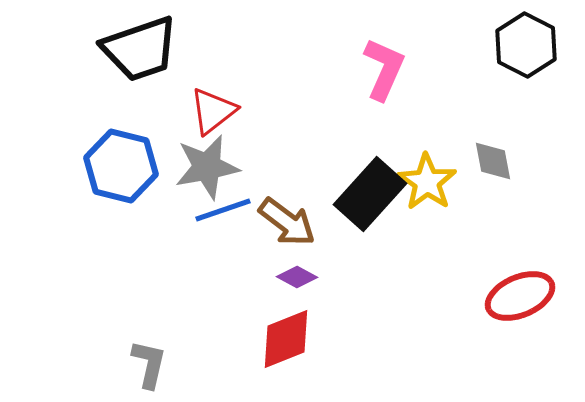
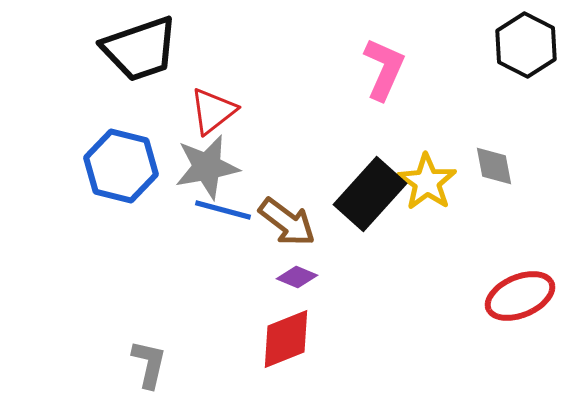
gray diamond: moved 1 px right, 5 px down
blue line: rotated 34 degrees clockwise
purple diamond: rotated 6 degrees counterclockwise
